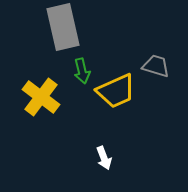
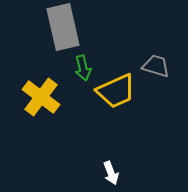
green arrow: moved 1 px right, 3 px up
white arrow: moved 7 px right, 15 px down
